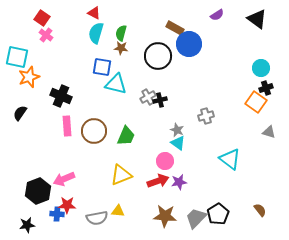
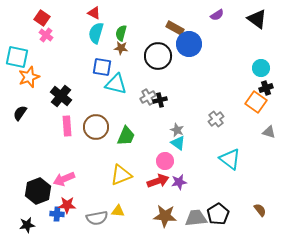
black cross at (61, 96): rotated 15 degrees clockwise
gray cross at (206, 116): moved 10 px right, 3 px down; rotated 21 degrees counterclockwise
brown circle at (94, 131): moved 2 px right, 4 px up
gray trapezoid at (196, 218): rotated 40 degrees clockwise
